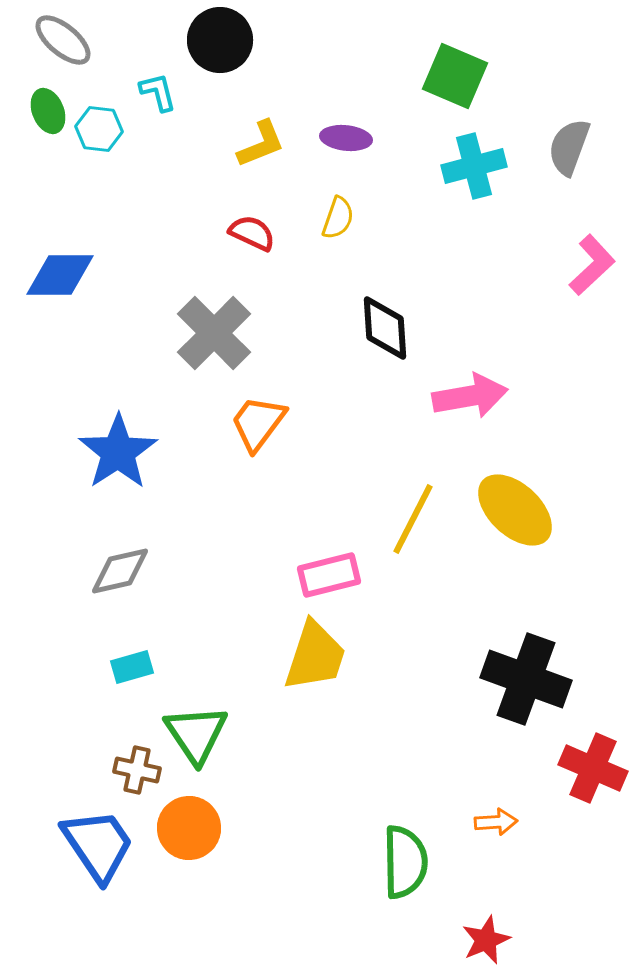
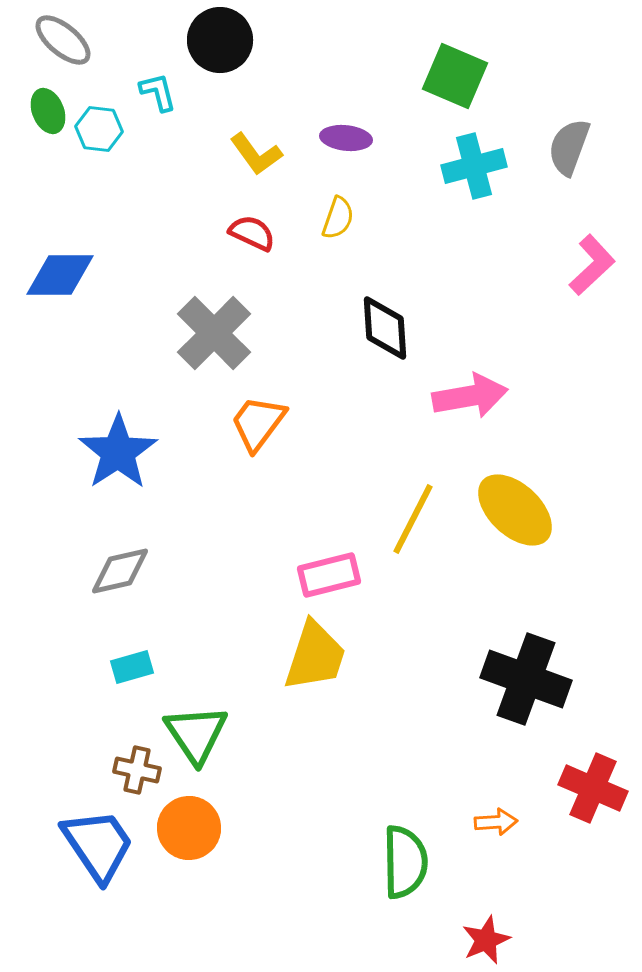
yellow L-shape: moved 5 px left, 10 px down; rotated 76 degrees clockwise
red cross: moved 20 px down
